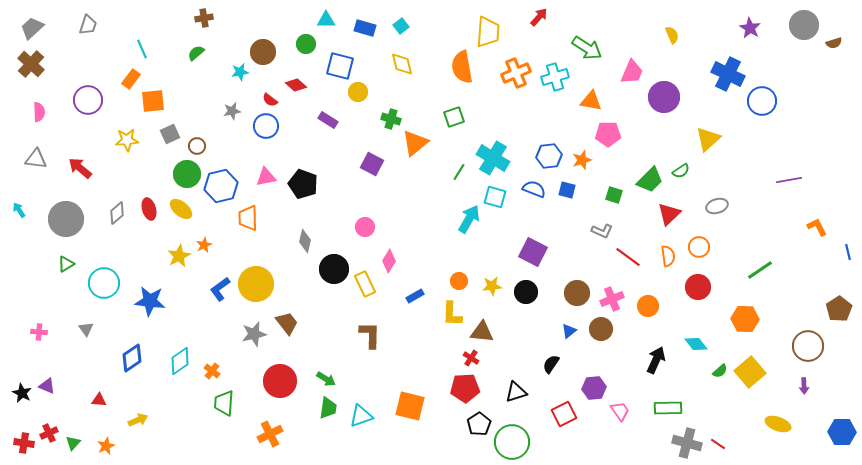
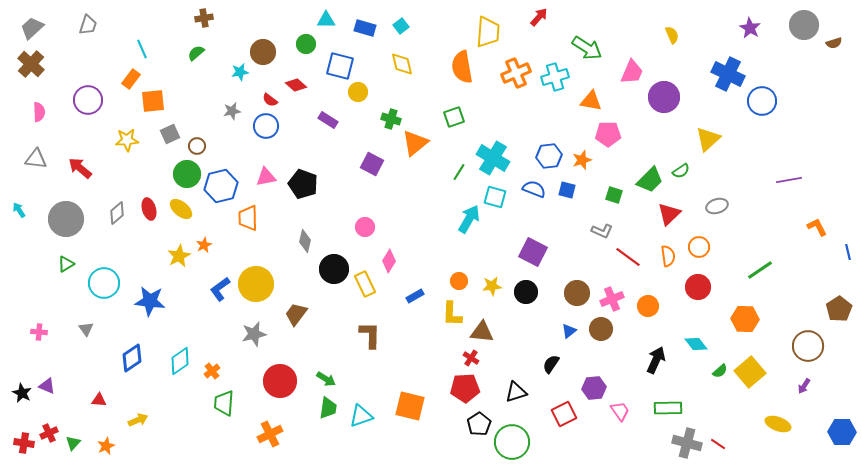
brown trapezoid at (287, 323): moved 9 px right, 9 px up; rotated 105 degrees counterclockwise
orange cross at (212, 371): rotated 14 degrees clockwise
purple arrow at (804, 386): rotated 35 degrees clockwise
